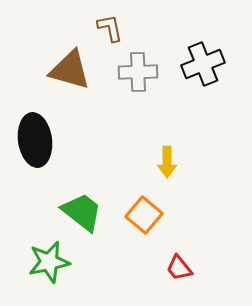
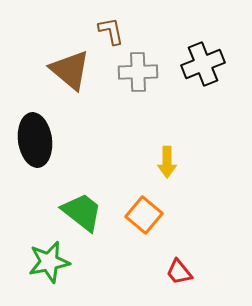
brown L-shape: moved 1 px right, 3 px down
brown triangle: rotated 24 degrees clockwise
red trapezoid: moved 4 px down
